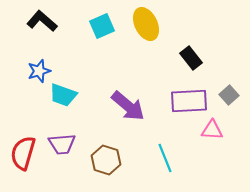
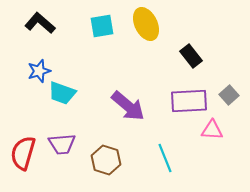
black L-shape: moved 2 px left, 2 px down
cyan square: rotated 15 degrees clockwise
black rectangle: moved 2 px up
cyan trapezoid: moved 1 px left, 2 px up
